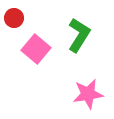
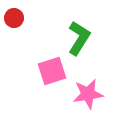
green L-shape: moved 3 px down
pink square: moved 16 px right, 22 px down; rotated 32 degrees clockwise
